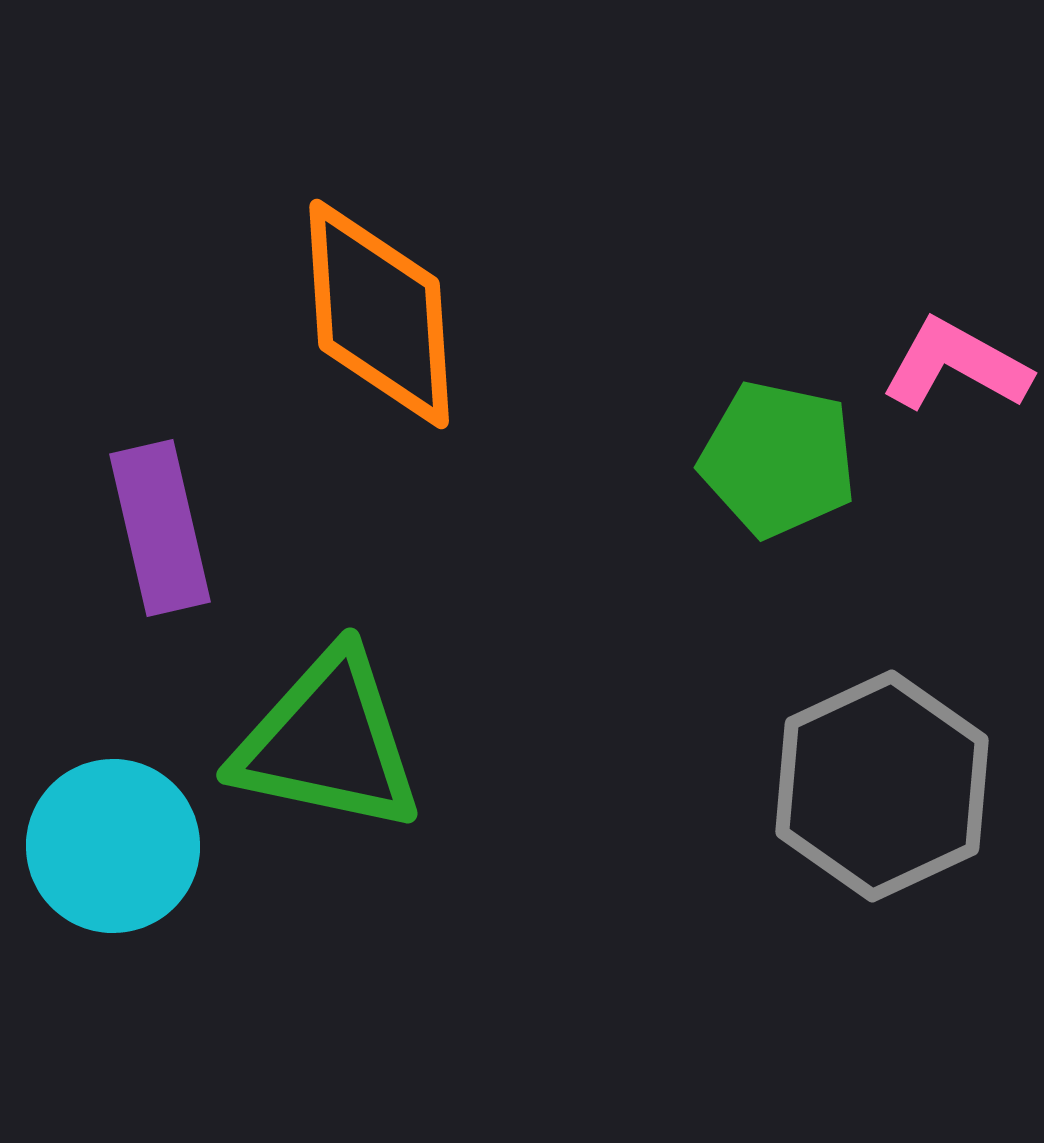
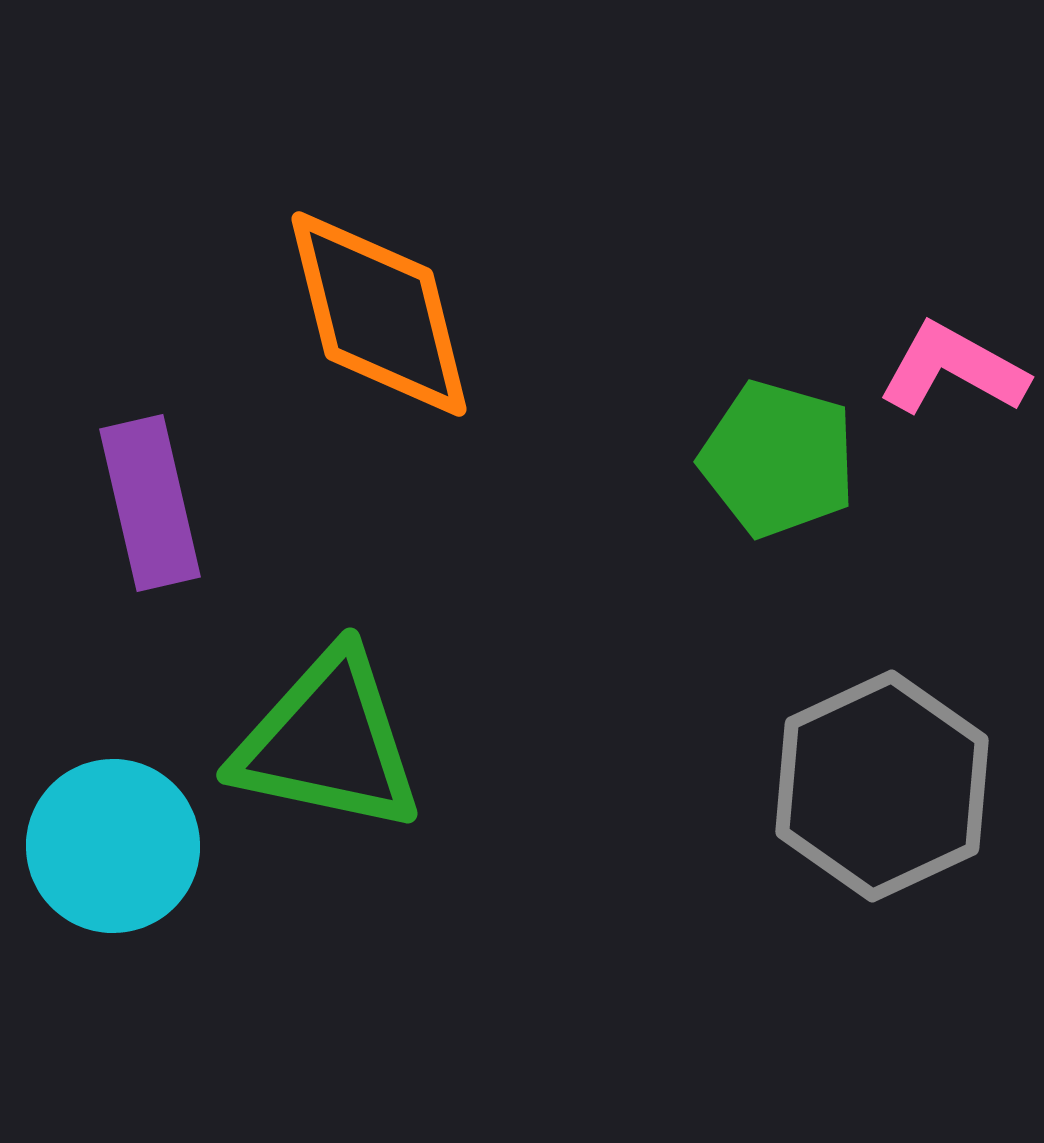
orange diamond: rotated 10 degrees counterclockwise
pink L-shape: moved 3 px left, 4 px down
green pentagon: rotated 4 degrees clockwise
purple rectangle: moved 10 px left, 25 px up
